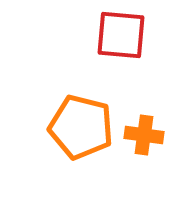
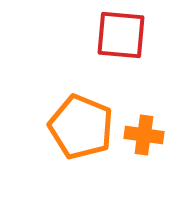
orange pentagon: rotated 8 degrees clockwise
